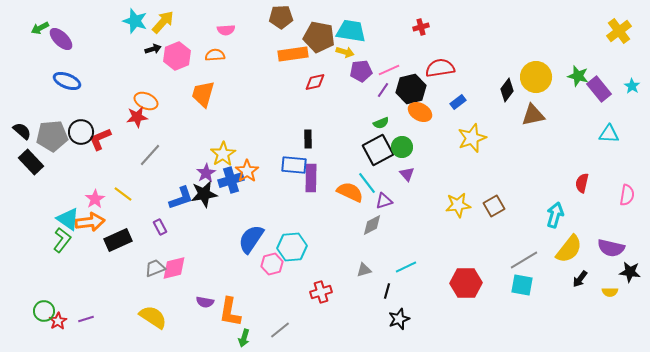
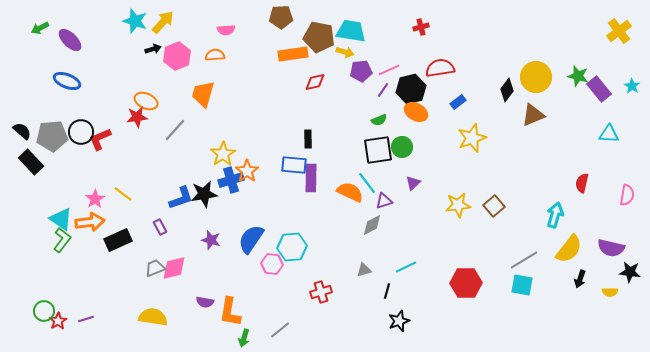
purple ellipse at (61, 39): moved 9 px right, 1 px down
orange ellipse at (420, 112): moved 4 px left
brown triangle at (533, 115): rotated 10 degrees counterclockwise
green semicircle at (381, 123): moved 2 px left, 3 px up
black square at (378, 150): rotated 20 degrees clockwise
gray line at (150, 155): moved 25 px right, 25 px up
purple star at (206, 173): moved 5 px right, 67 px down; rotated 24 degrees counterclockwise
purple triangle at (407, 174): moved 6 px right, 9 px down; rotated 28 degrees clockwise
brown square at (494, 206): rotated 10 degrees counterclockwise
cyan triangle at (68, 219): moved 7 px left
pink hexagon at (272, 264): rotated 20 degrees clockwise
black arrow at (580, 279): rotated 18 degrees counterclockwise
yellow semicircle at (153, 317): rotated 24 degrees counterclockwise
black star at (399, 319): moved 2 px down
